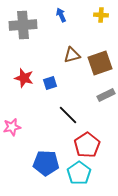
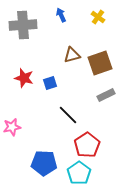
yellow cross: moved 3 px left, 2 px down; rotated 32 degrees clockwise
blue pentagon: moved 2 px left
